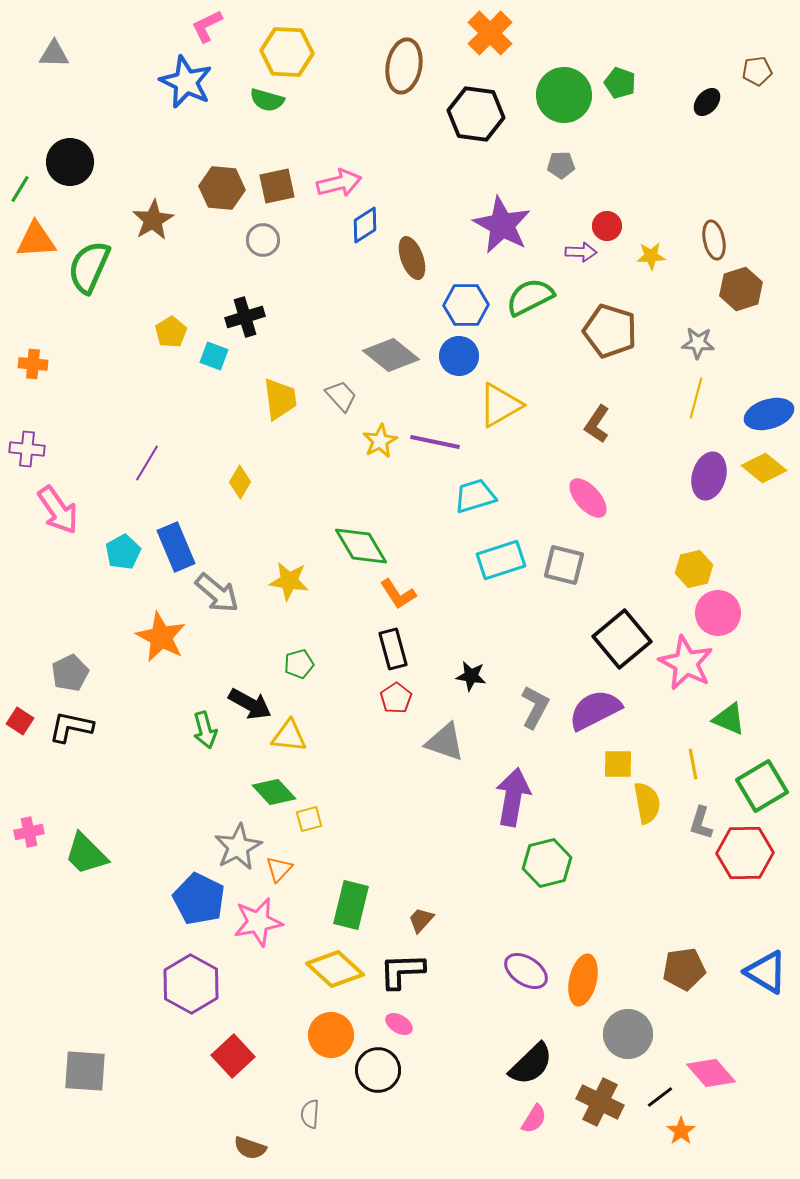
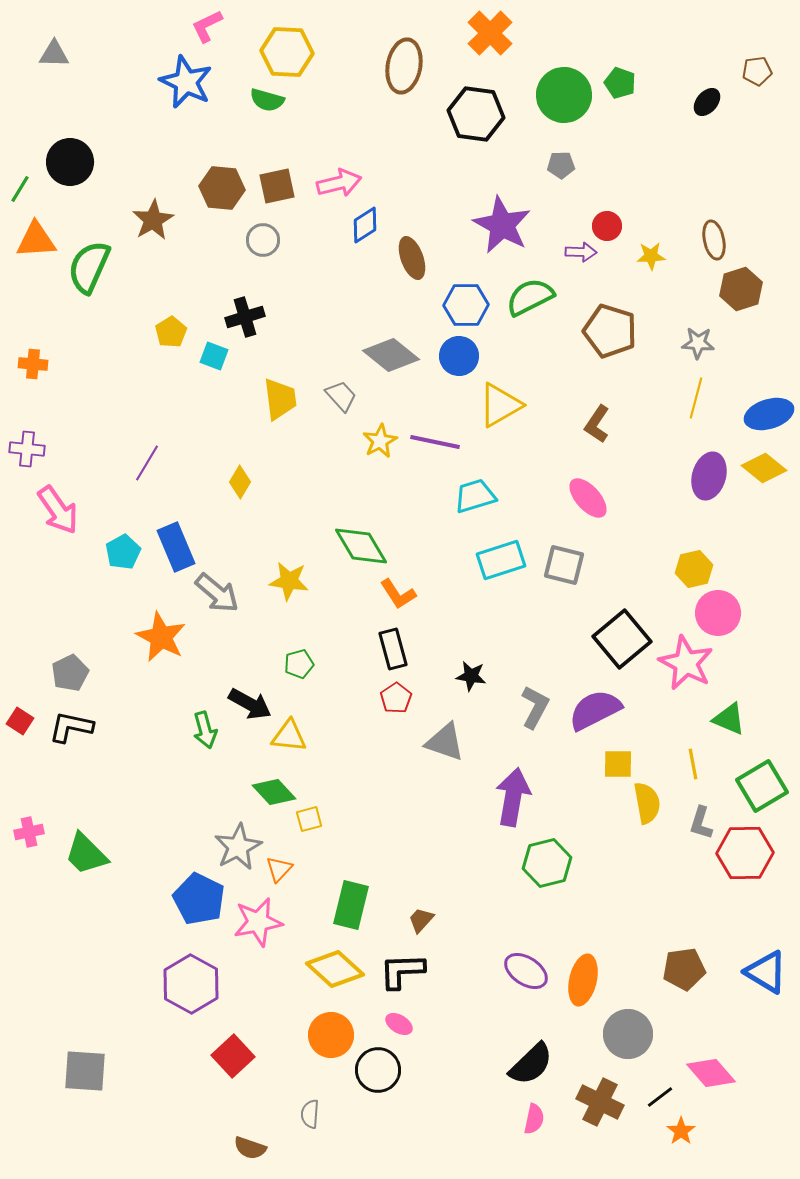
pink semicircle at (534, 1119): rotated 20 degrees counterclockwise
